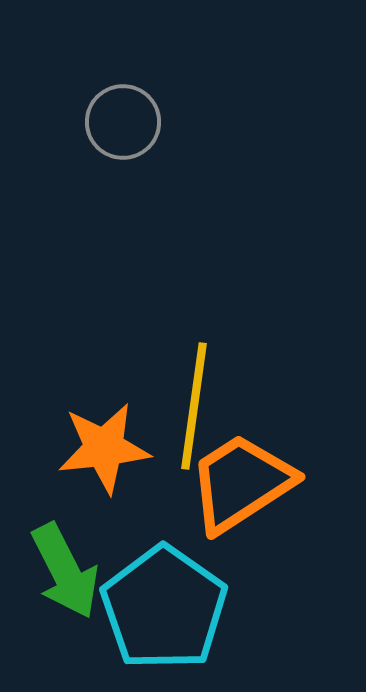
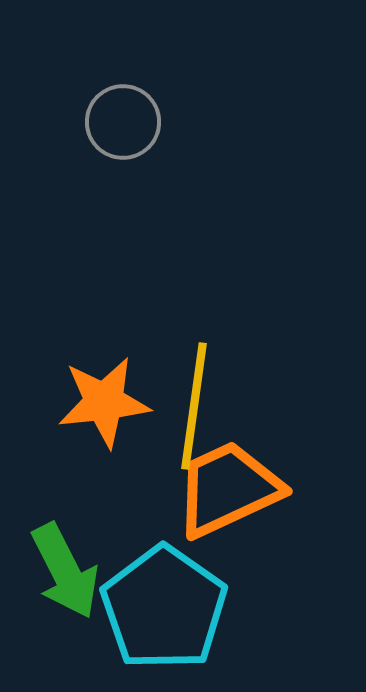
orange star: moved 46 px up
orange trapezoid: moved 13 px left, 6 px down; rotated 8 degrees clockwise
